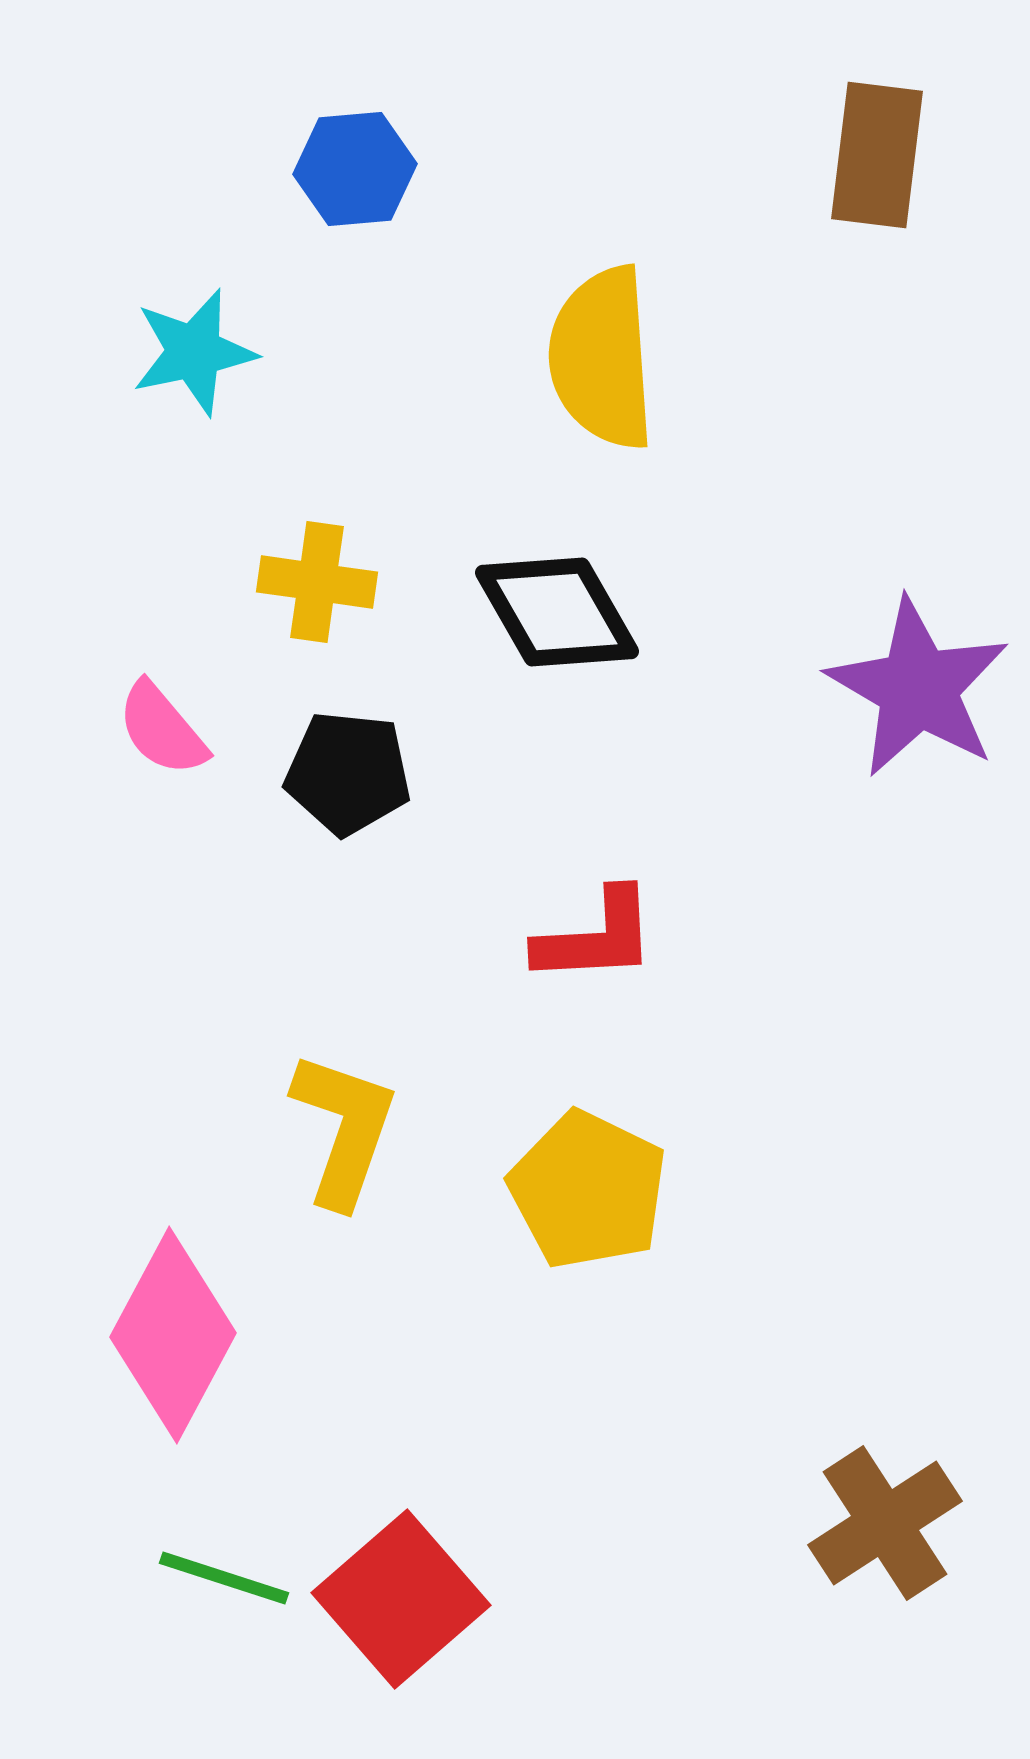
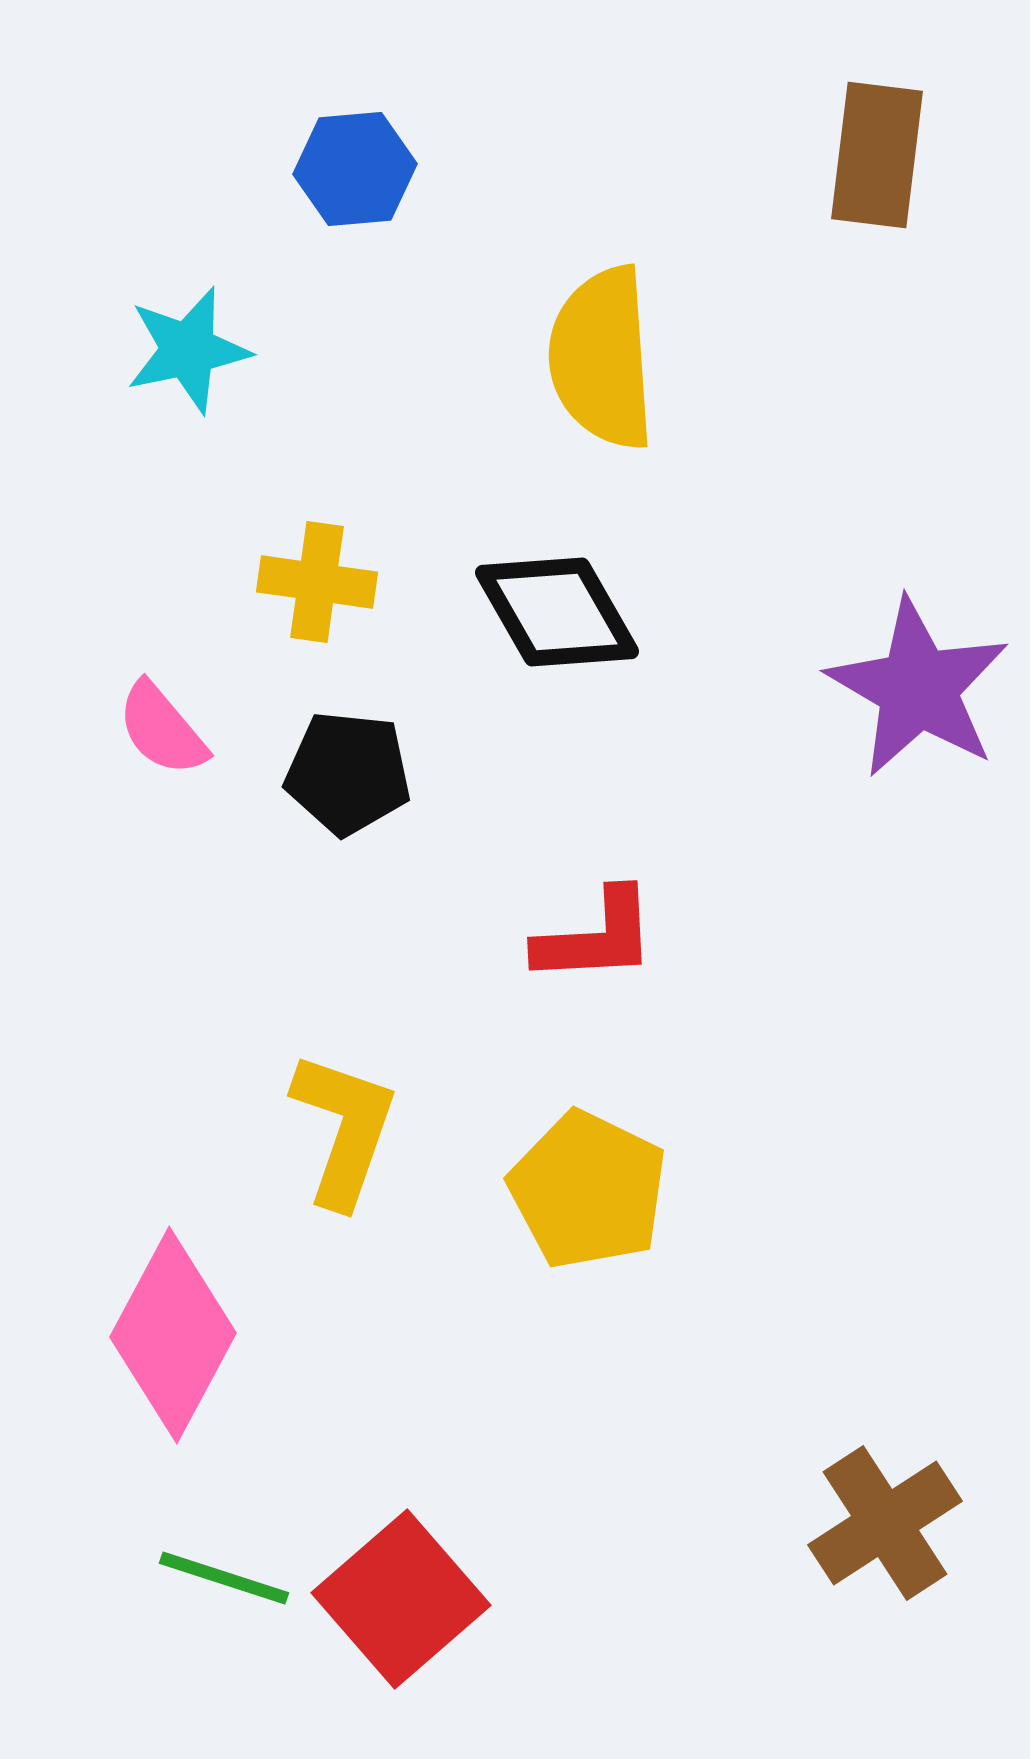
cyan star: moved 6 px left, 2 px up
